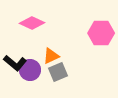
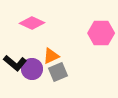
purple circle: moved 2 px right, 1 px up
